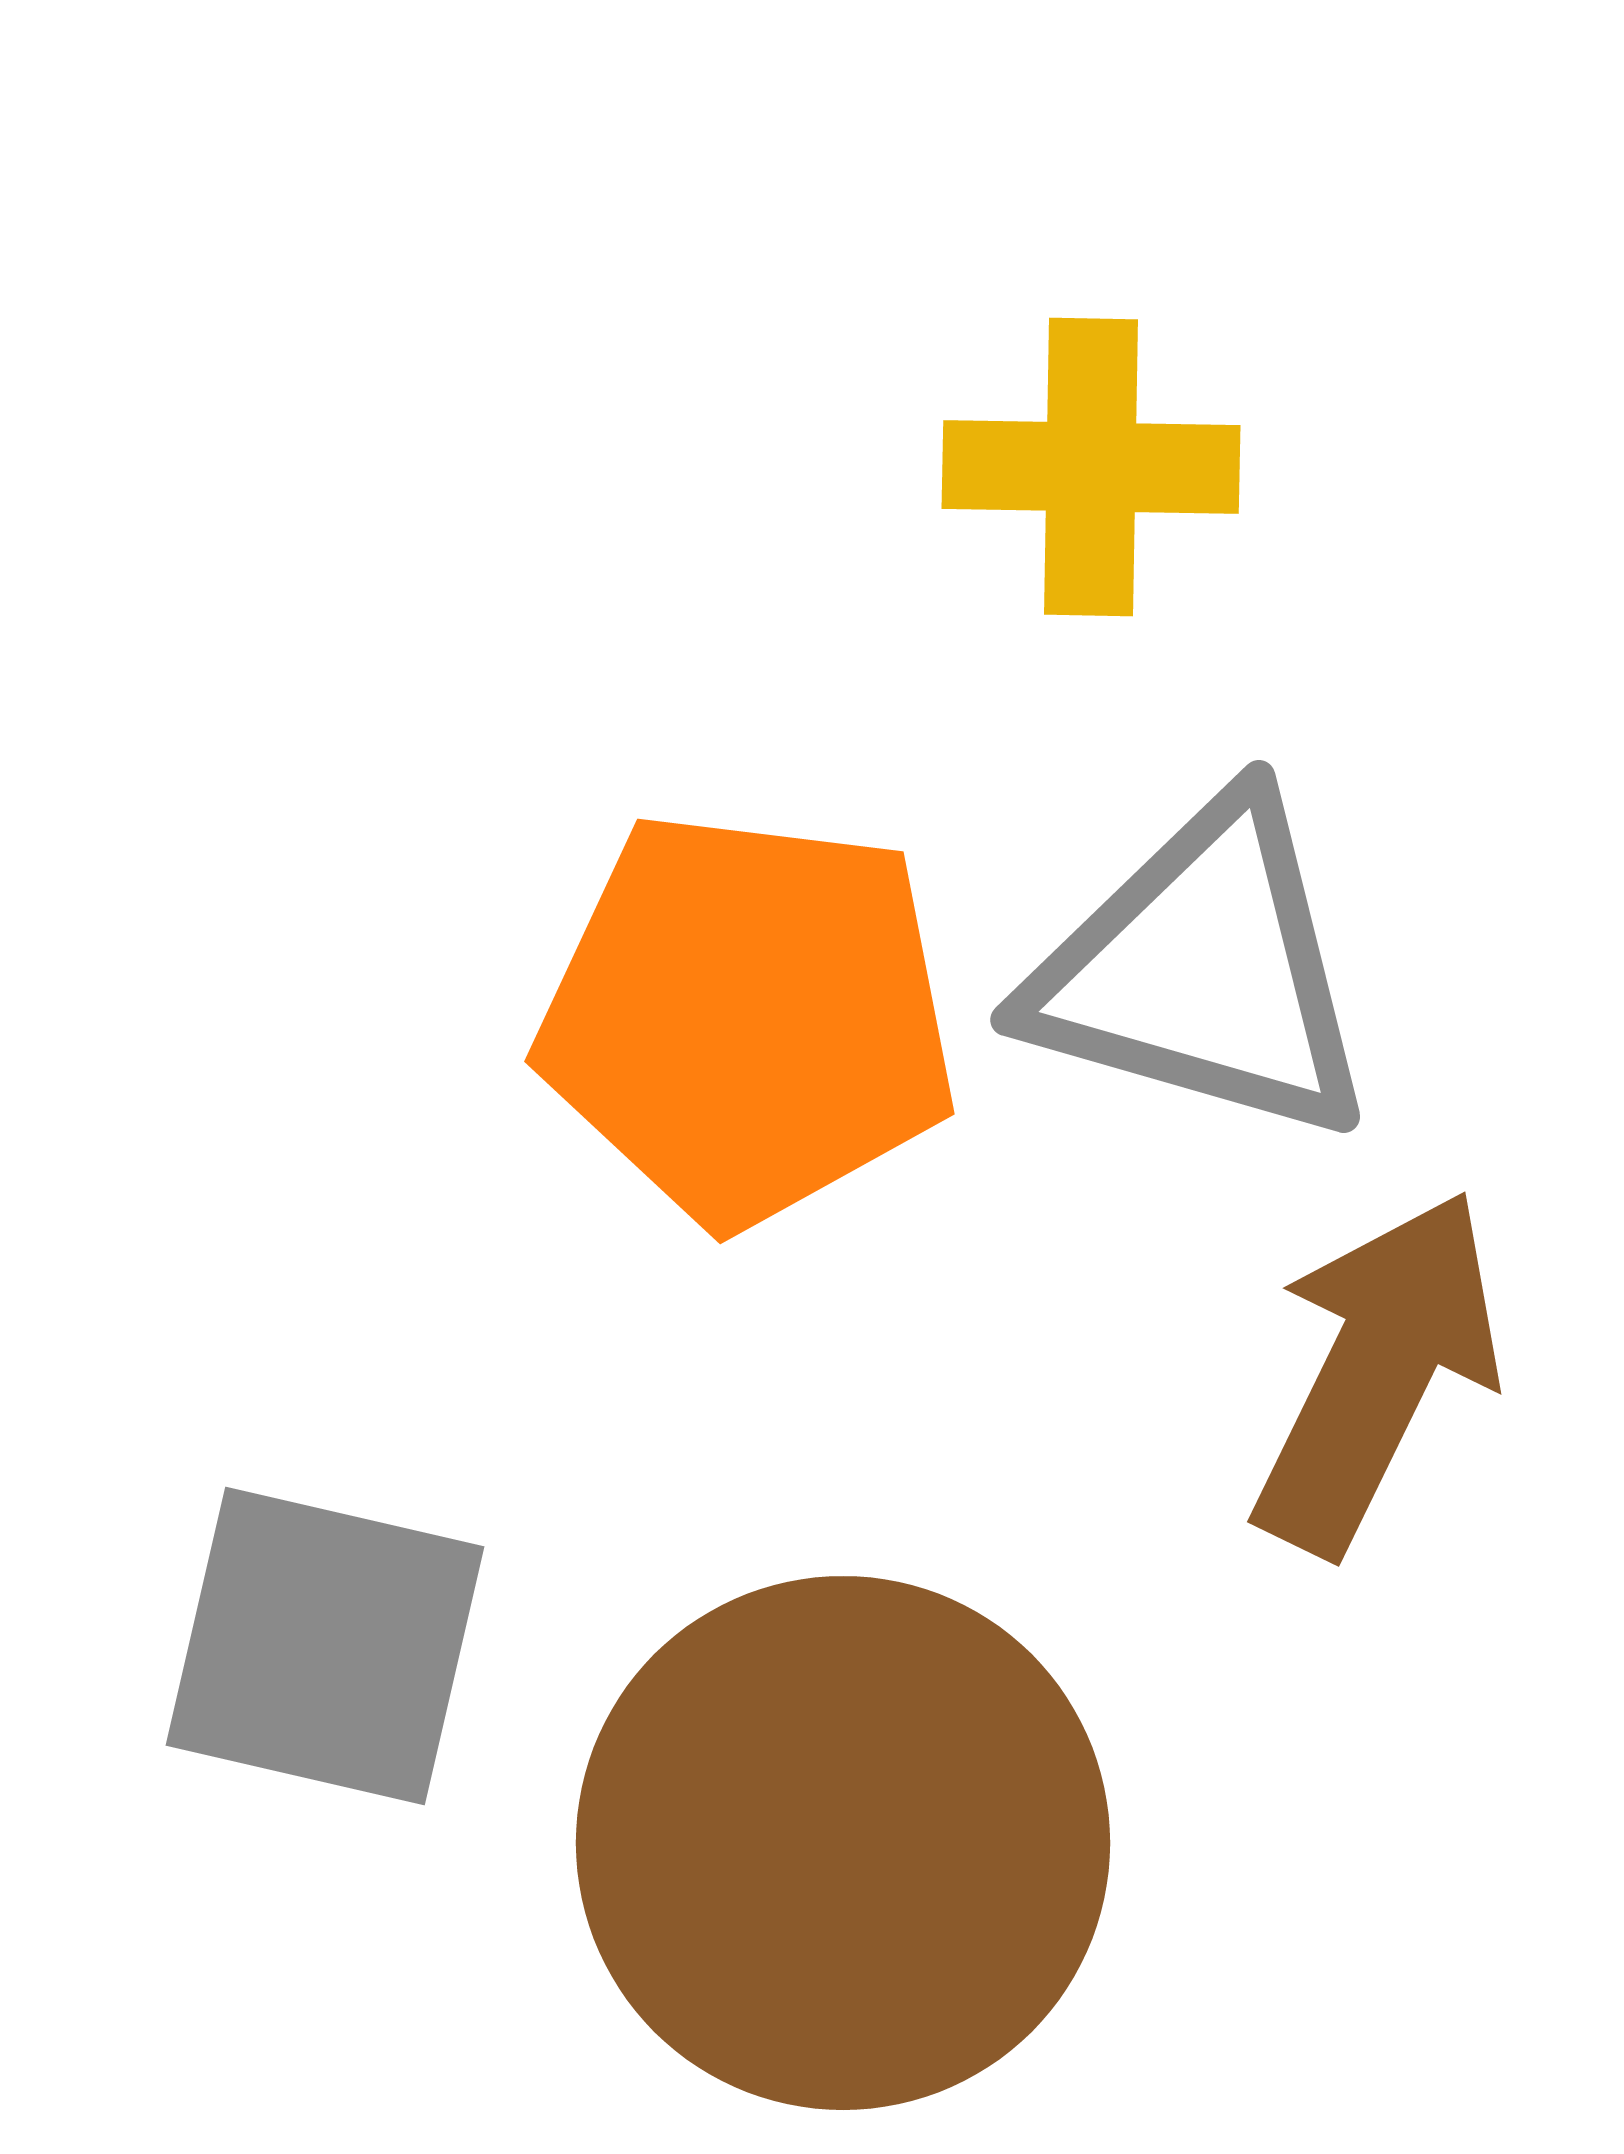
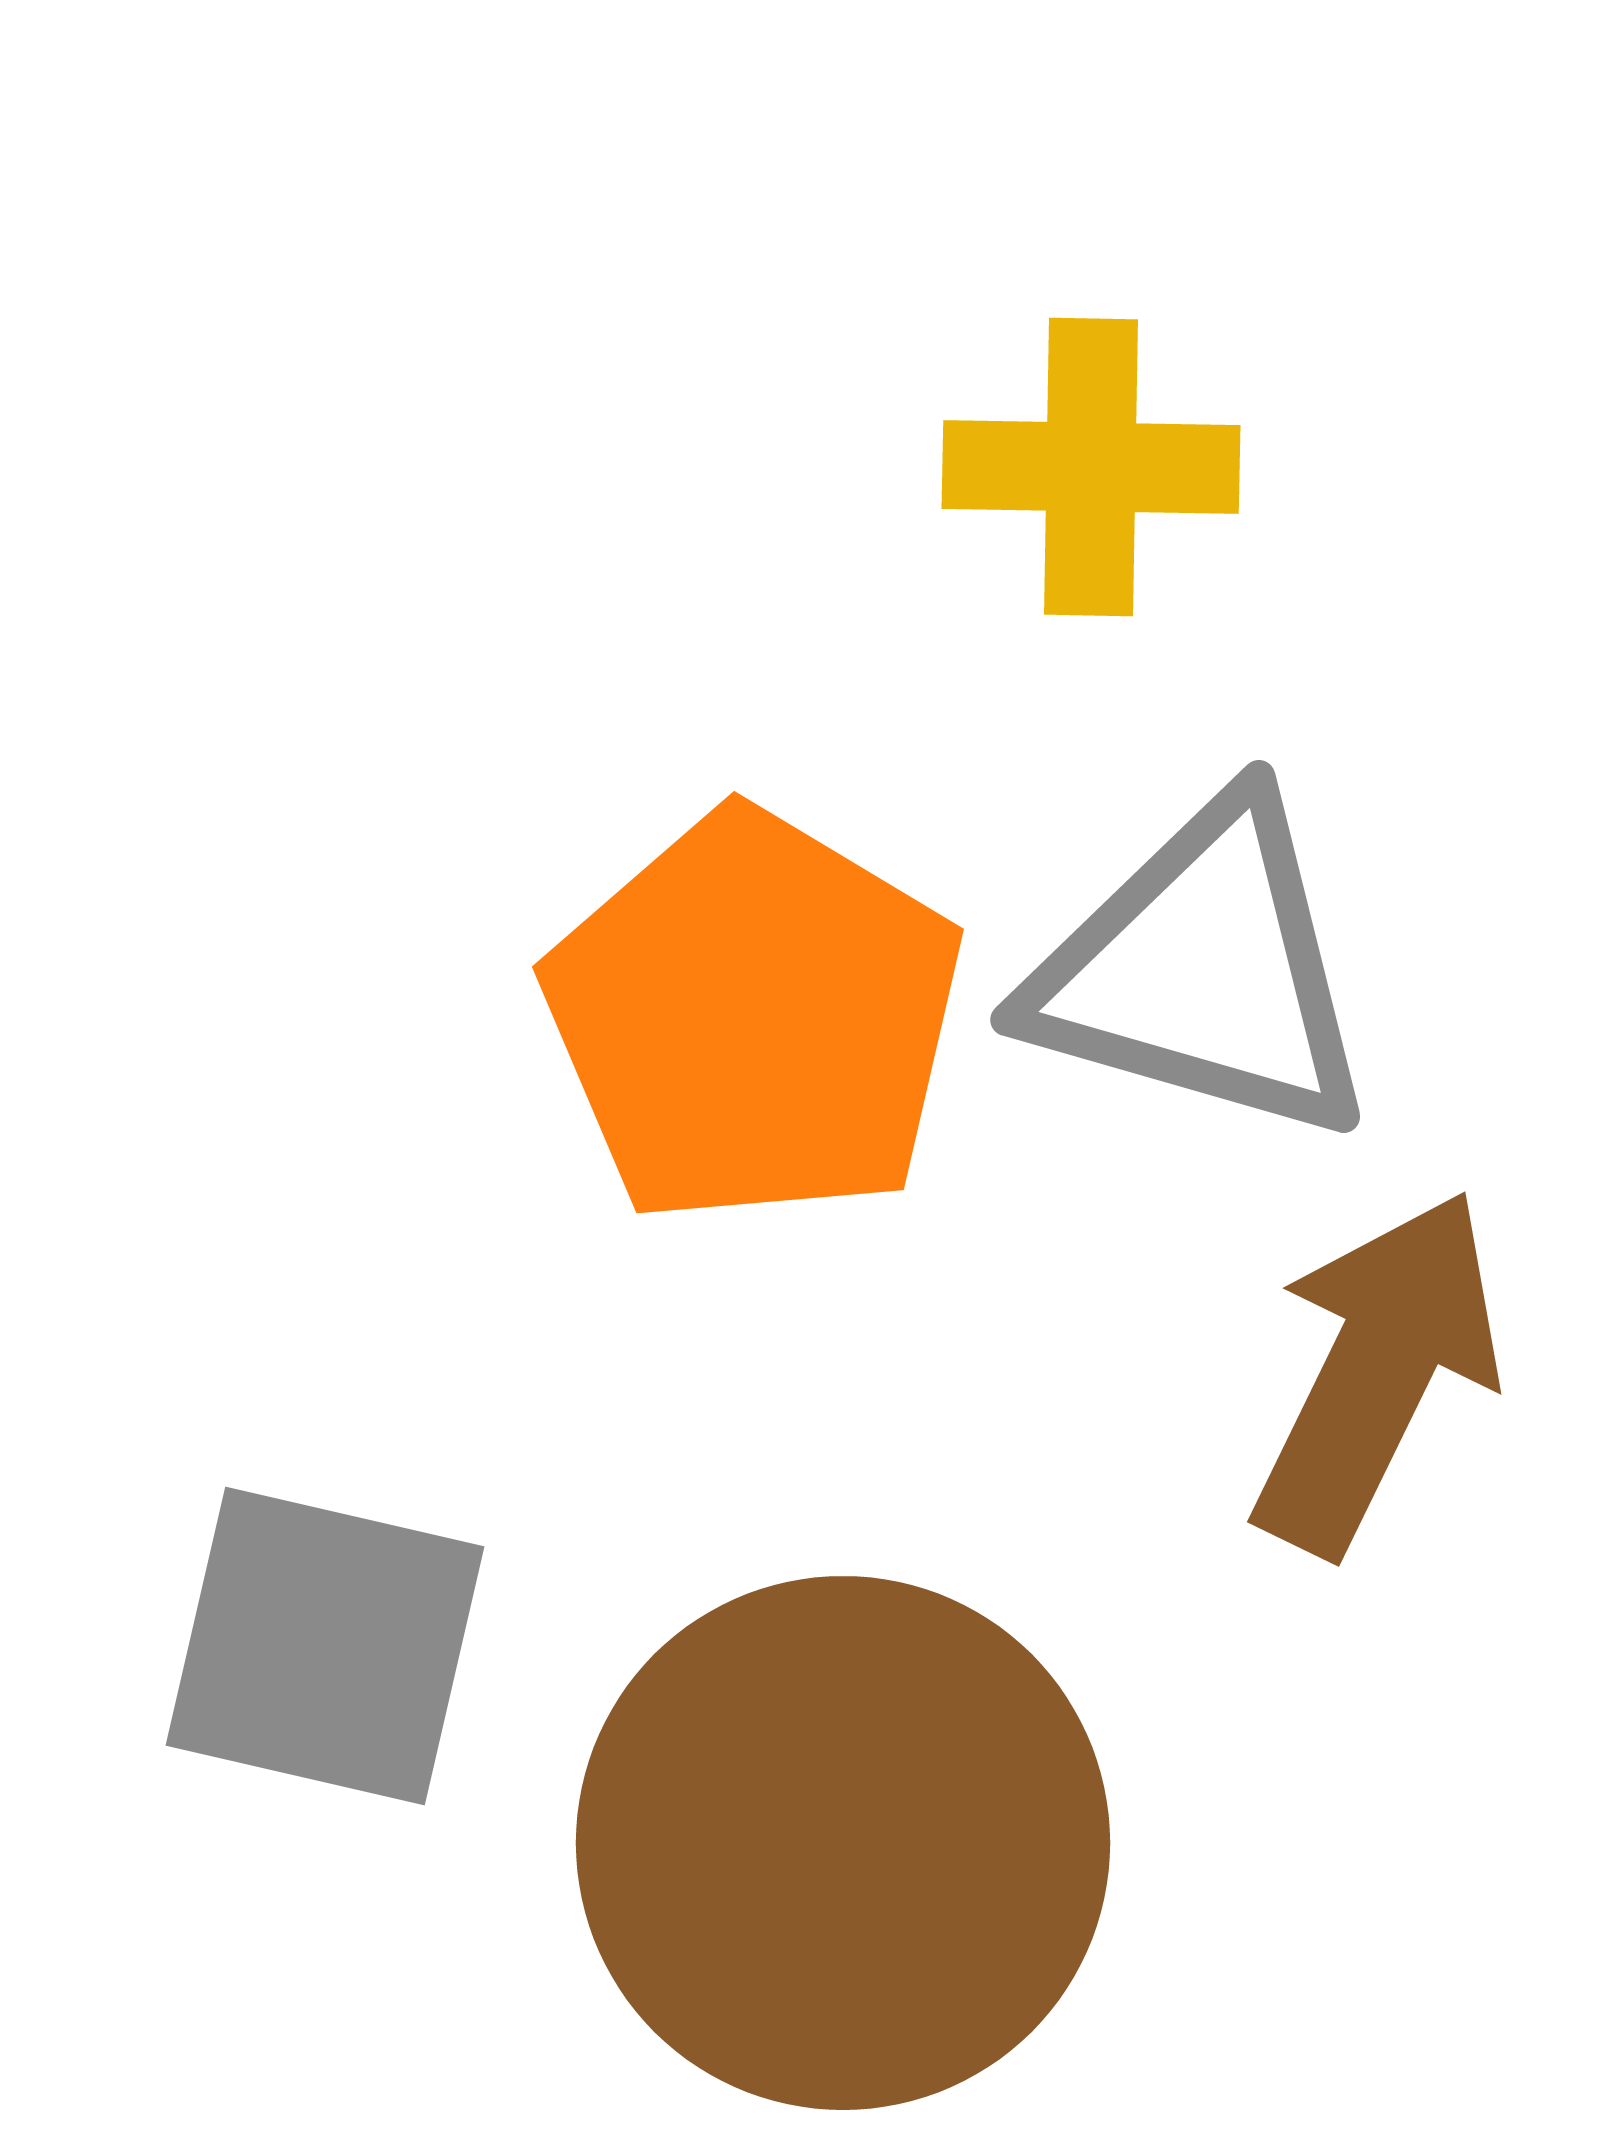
orange pentagon: moved 6 px right; rotated 24 degrees clockwise
